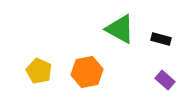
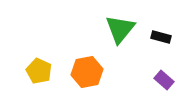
green triangle: rotated 40 degrees clockwise
black rectangle: moved 2 px up
purple rectangle: moved 1 px left
